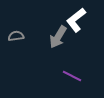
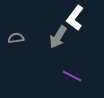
white L-shape: moved 1 px left, 2 px up; rotated 15 degrees counterclockwise
gray semicircle: moved 2 px down
